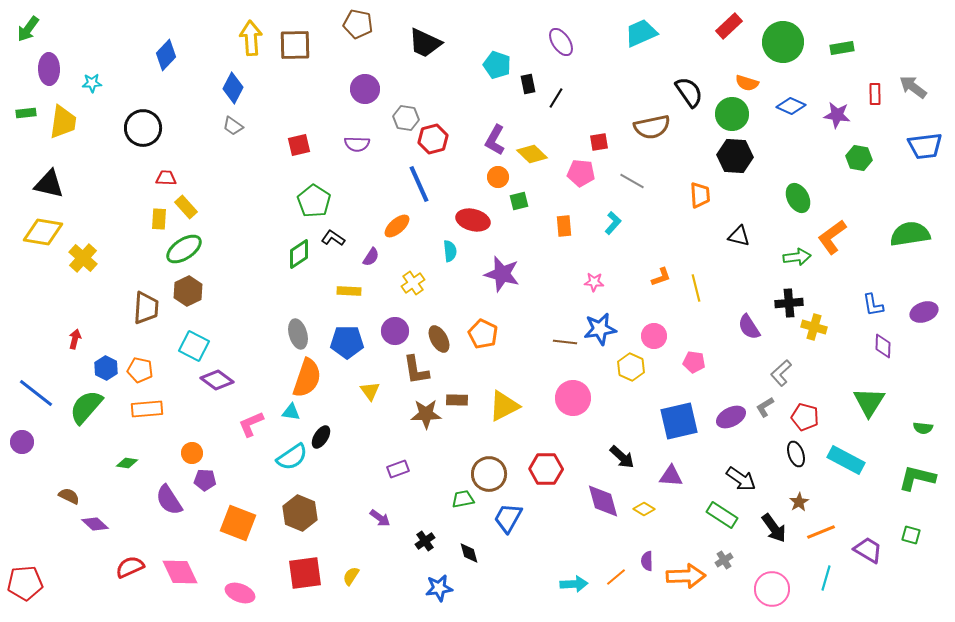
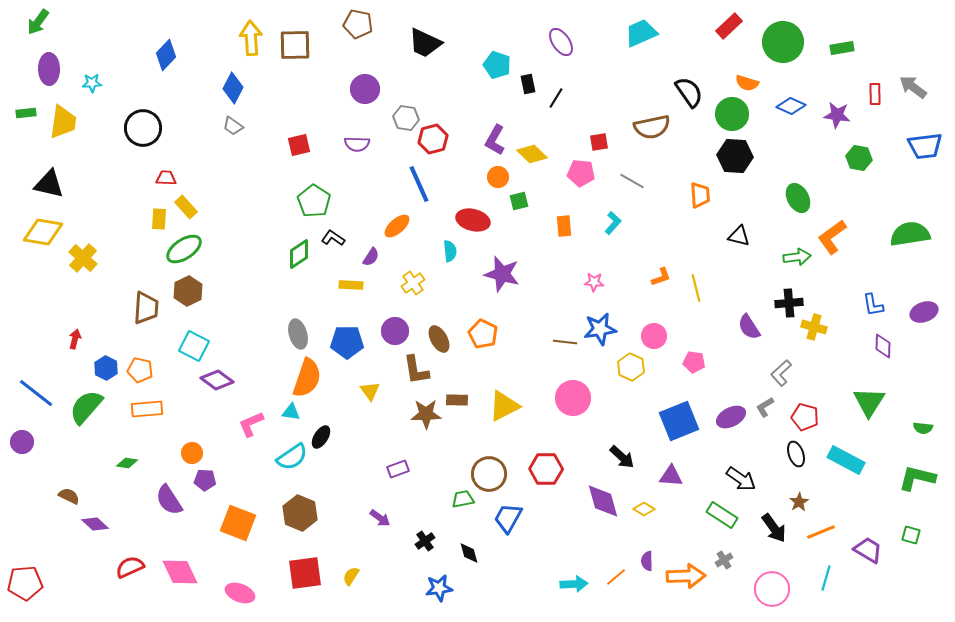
green arrow at (28, 29): moved 10 px right, 7 px up
yellow rectangle at (349, 291): moved 2 px right, 6 px up
blue square at (679, 421): rotated 9 degrees counterclockwise
